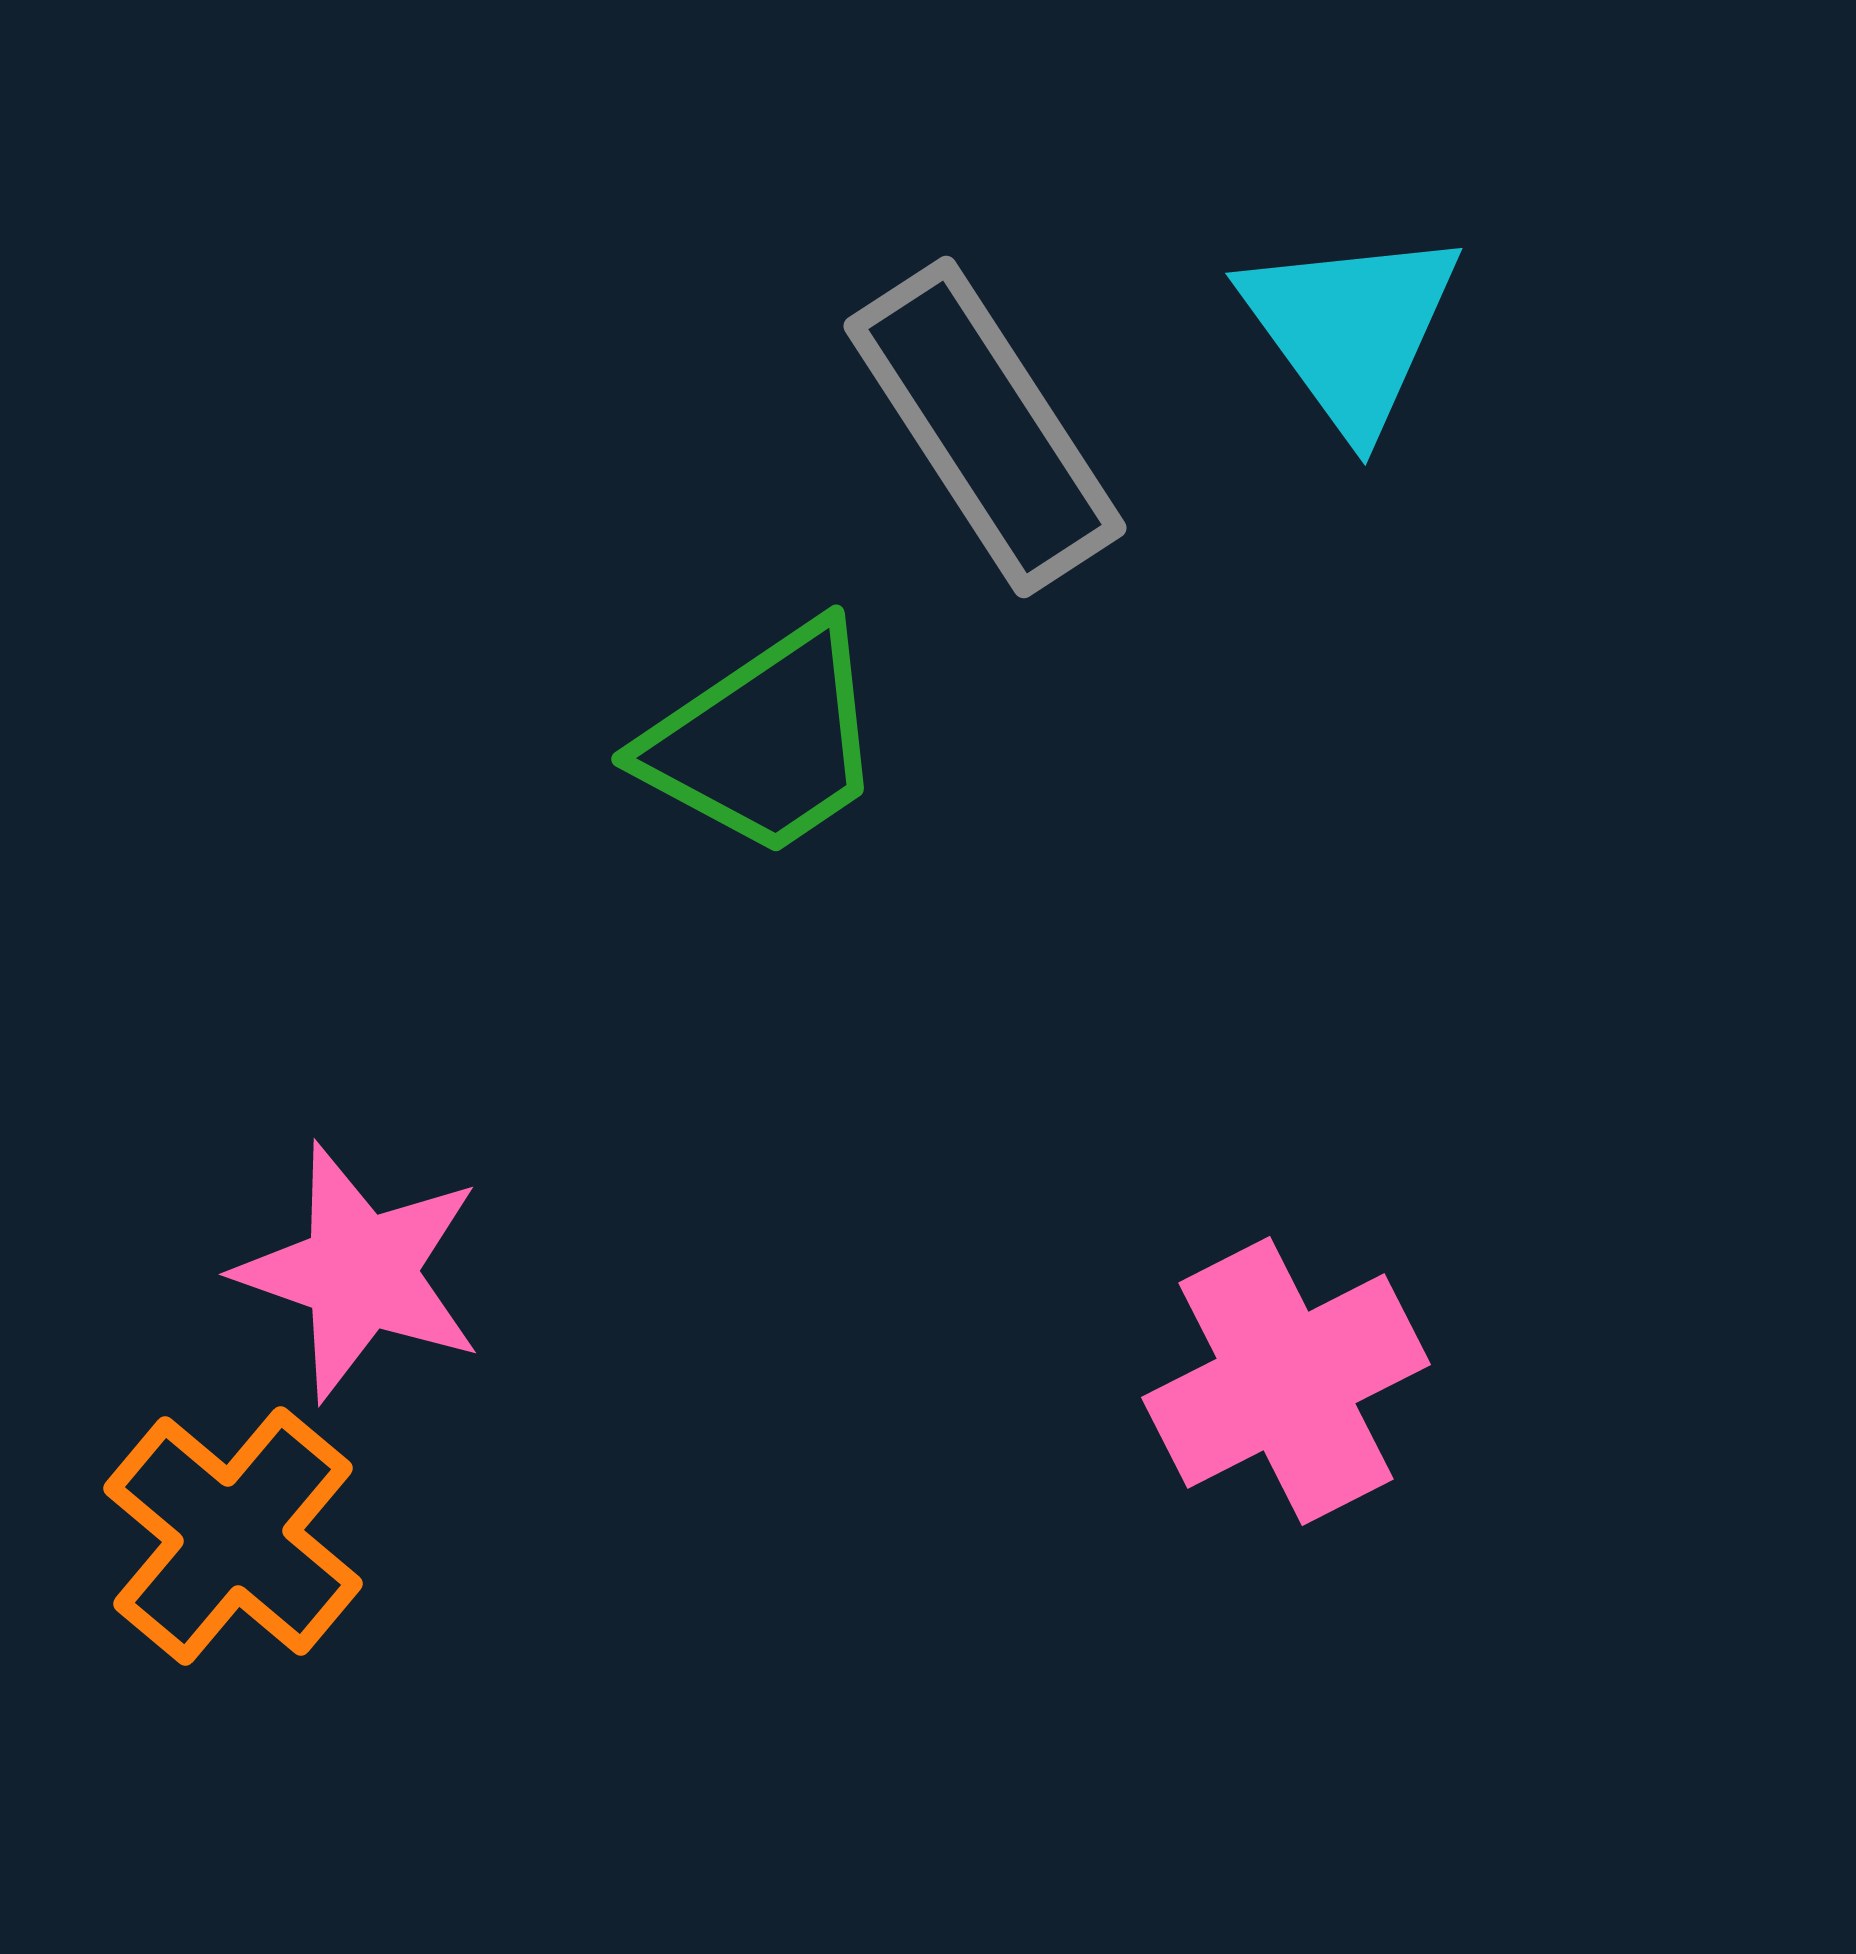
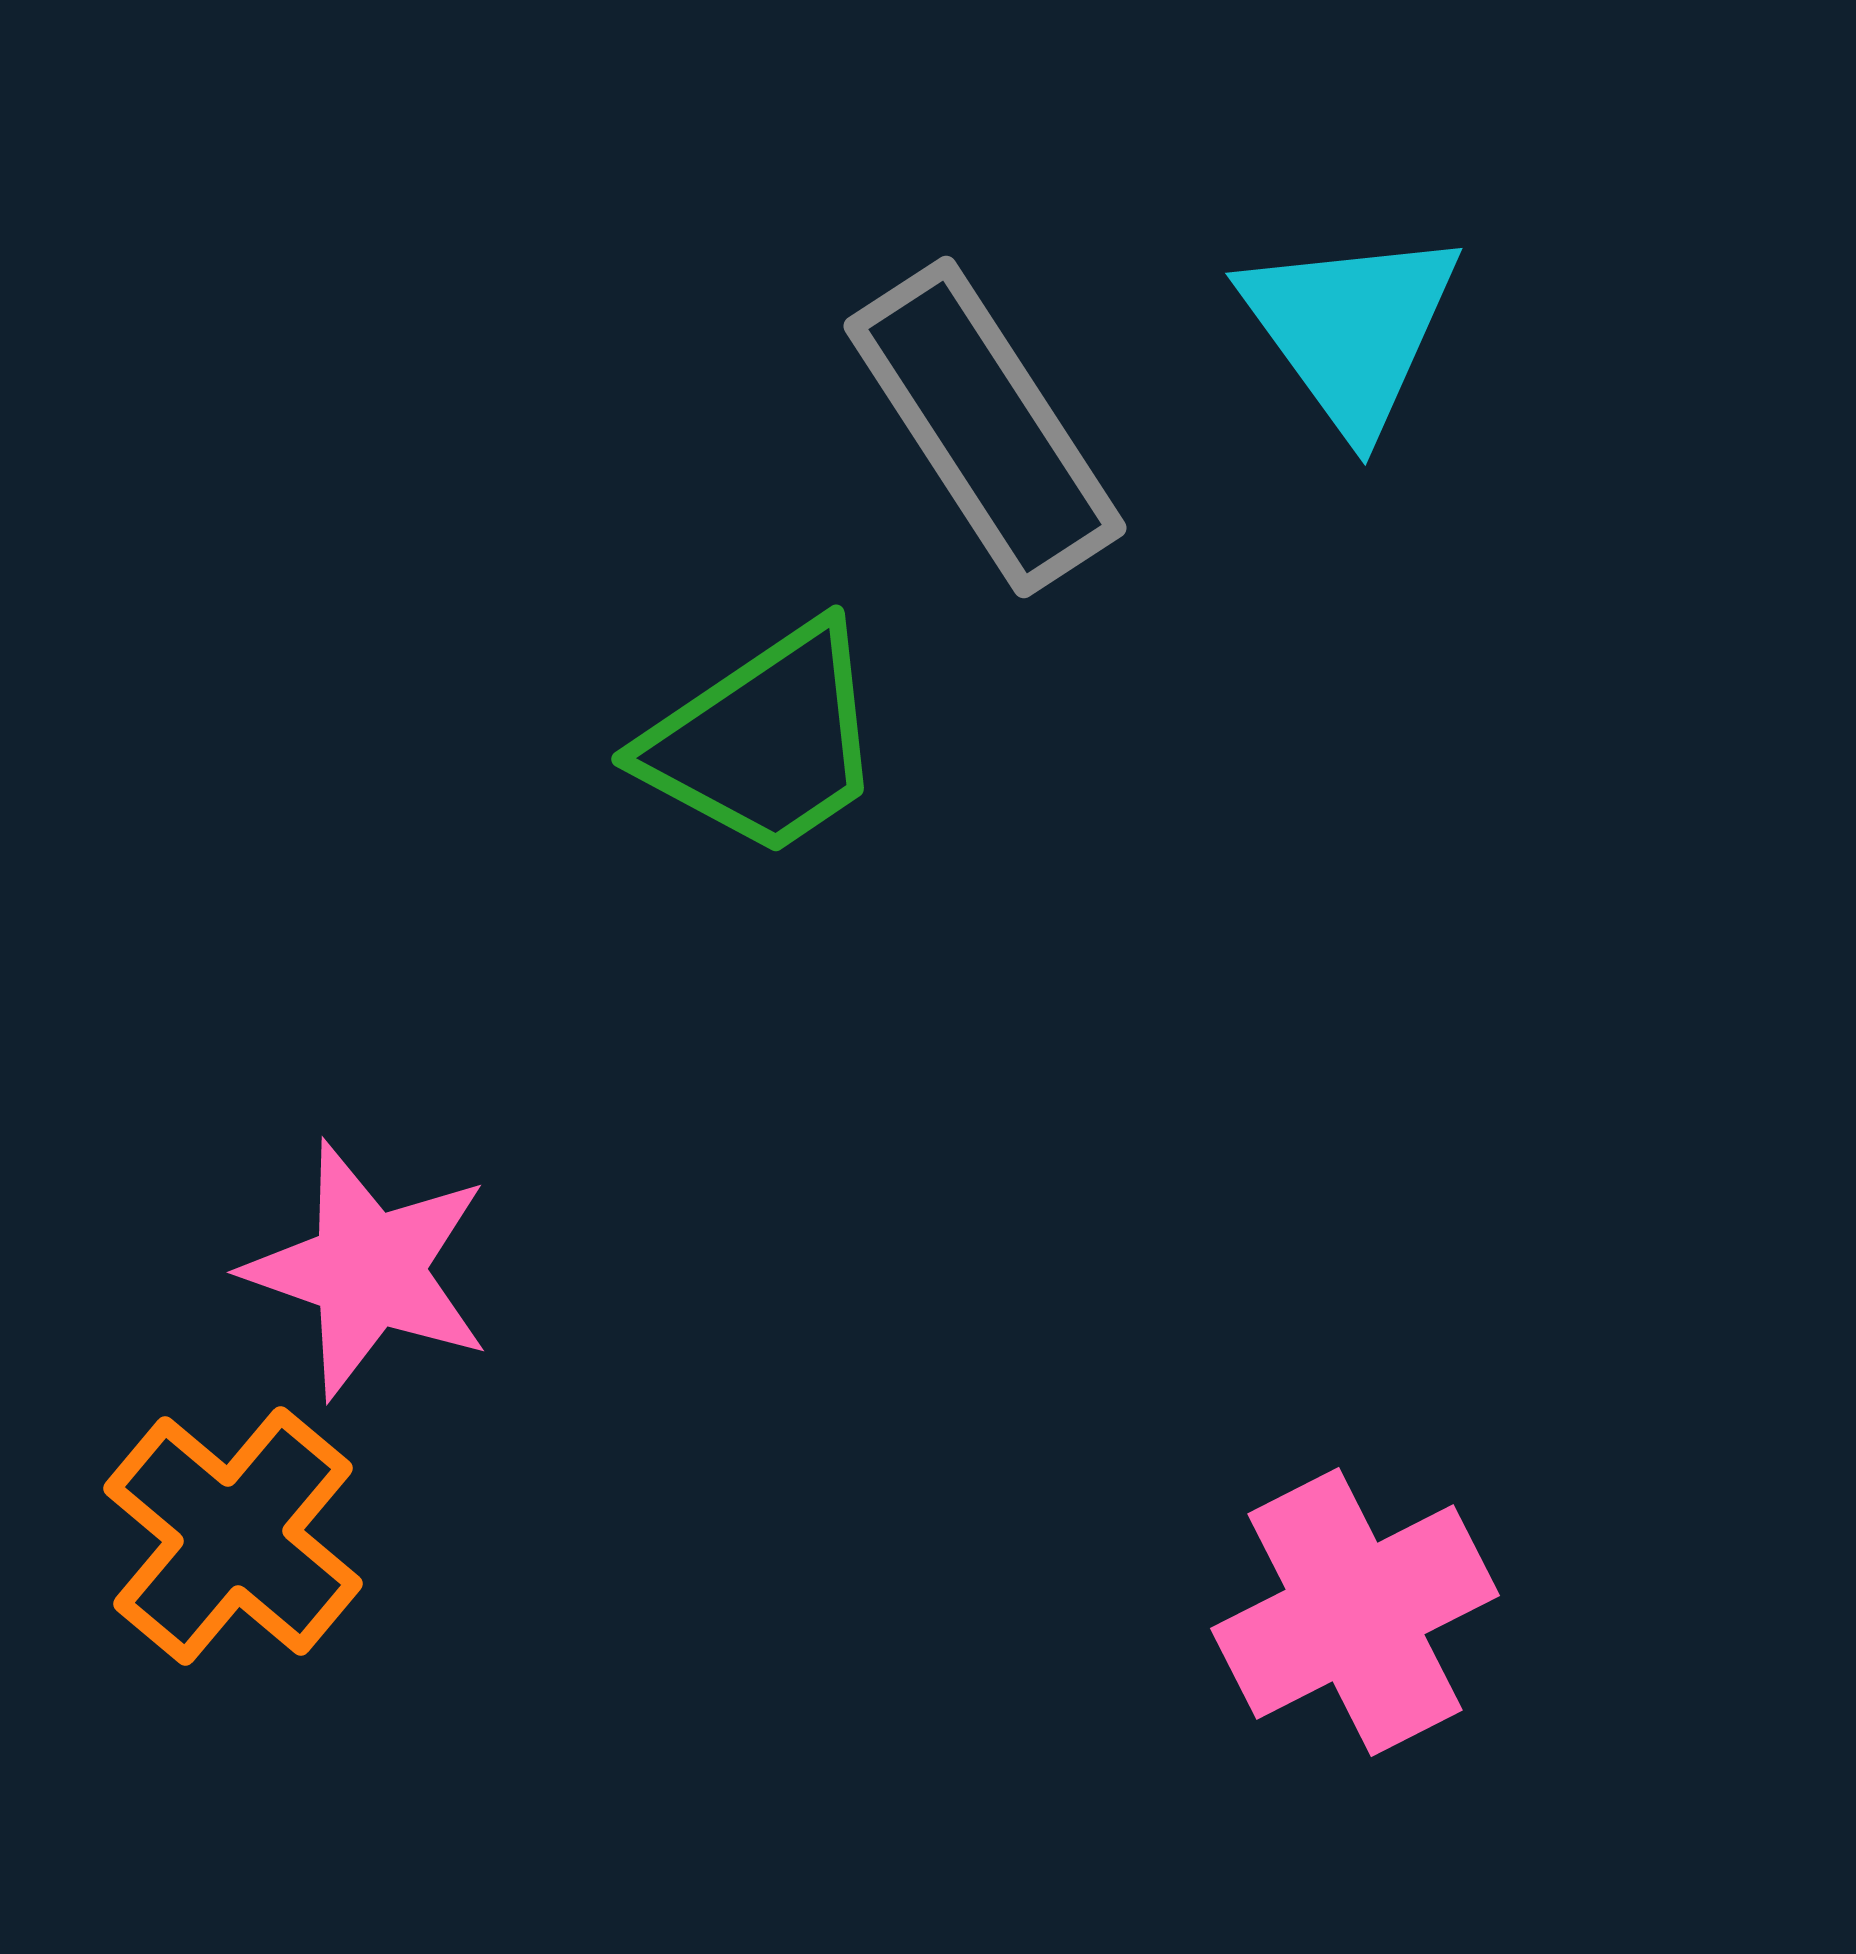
pink star: moved 8 px right, 2 px up
pink cross: moved 69 px right, 231 px down
